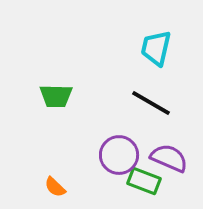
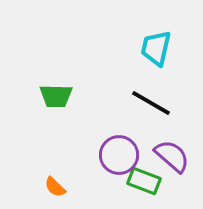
purple semicircle: moved 3 px right, 2 px up; rotated 18 degrees clockwise
